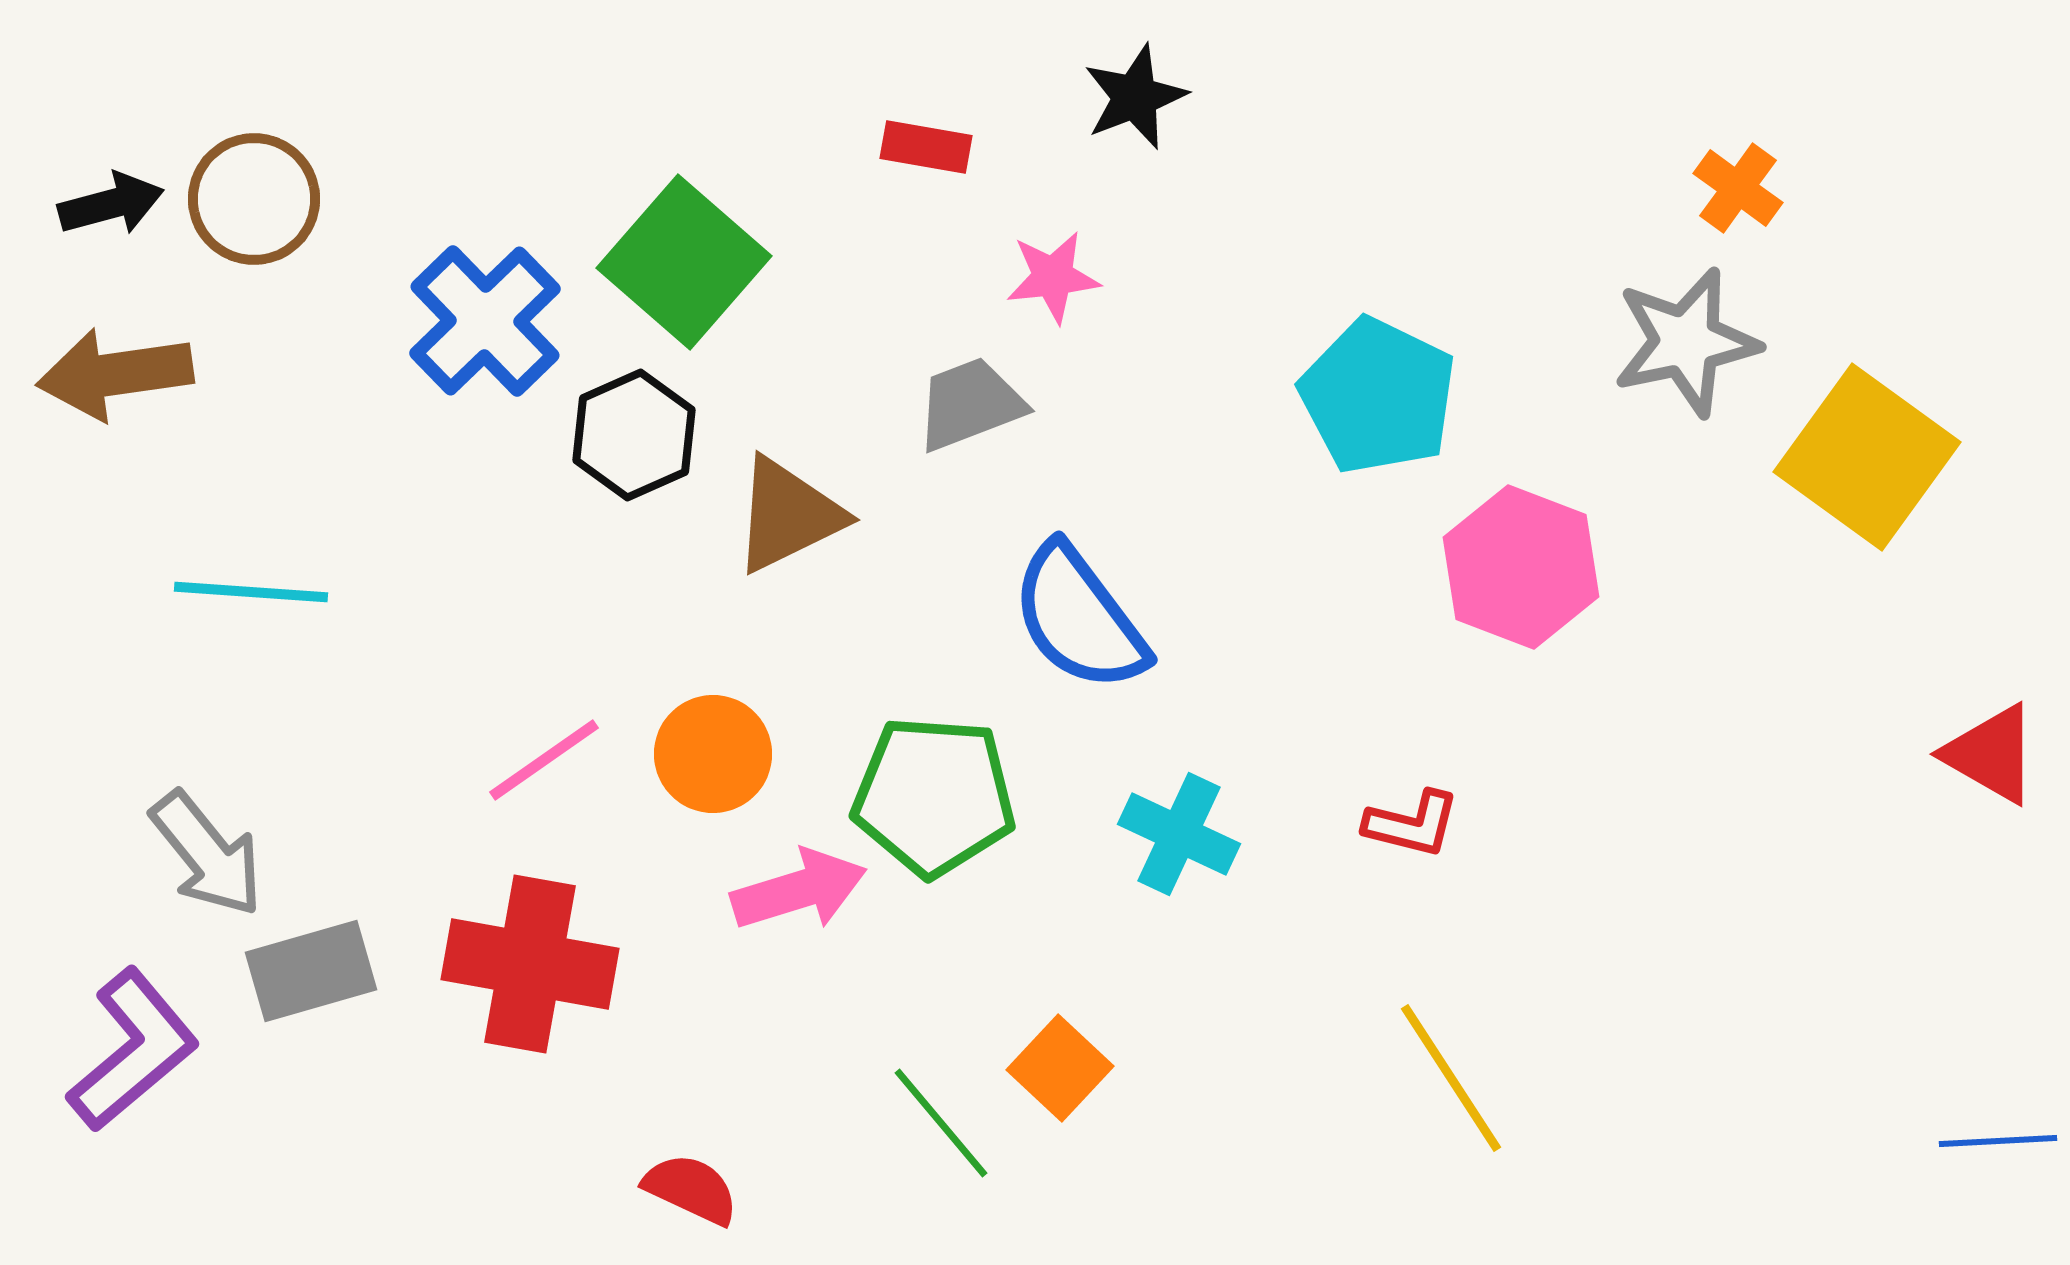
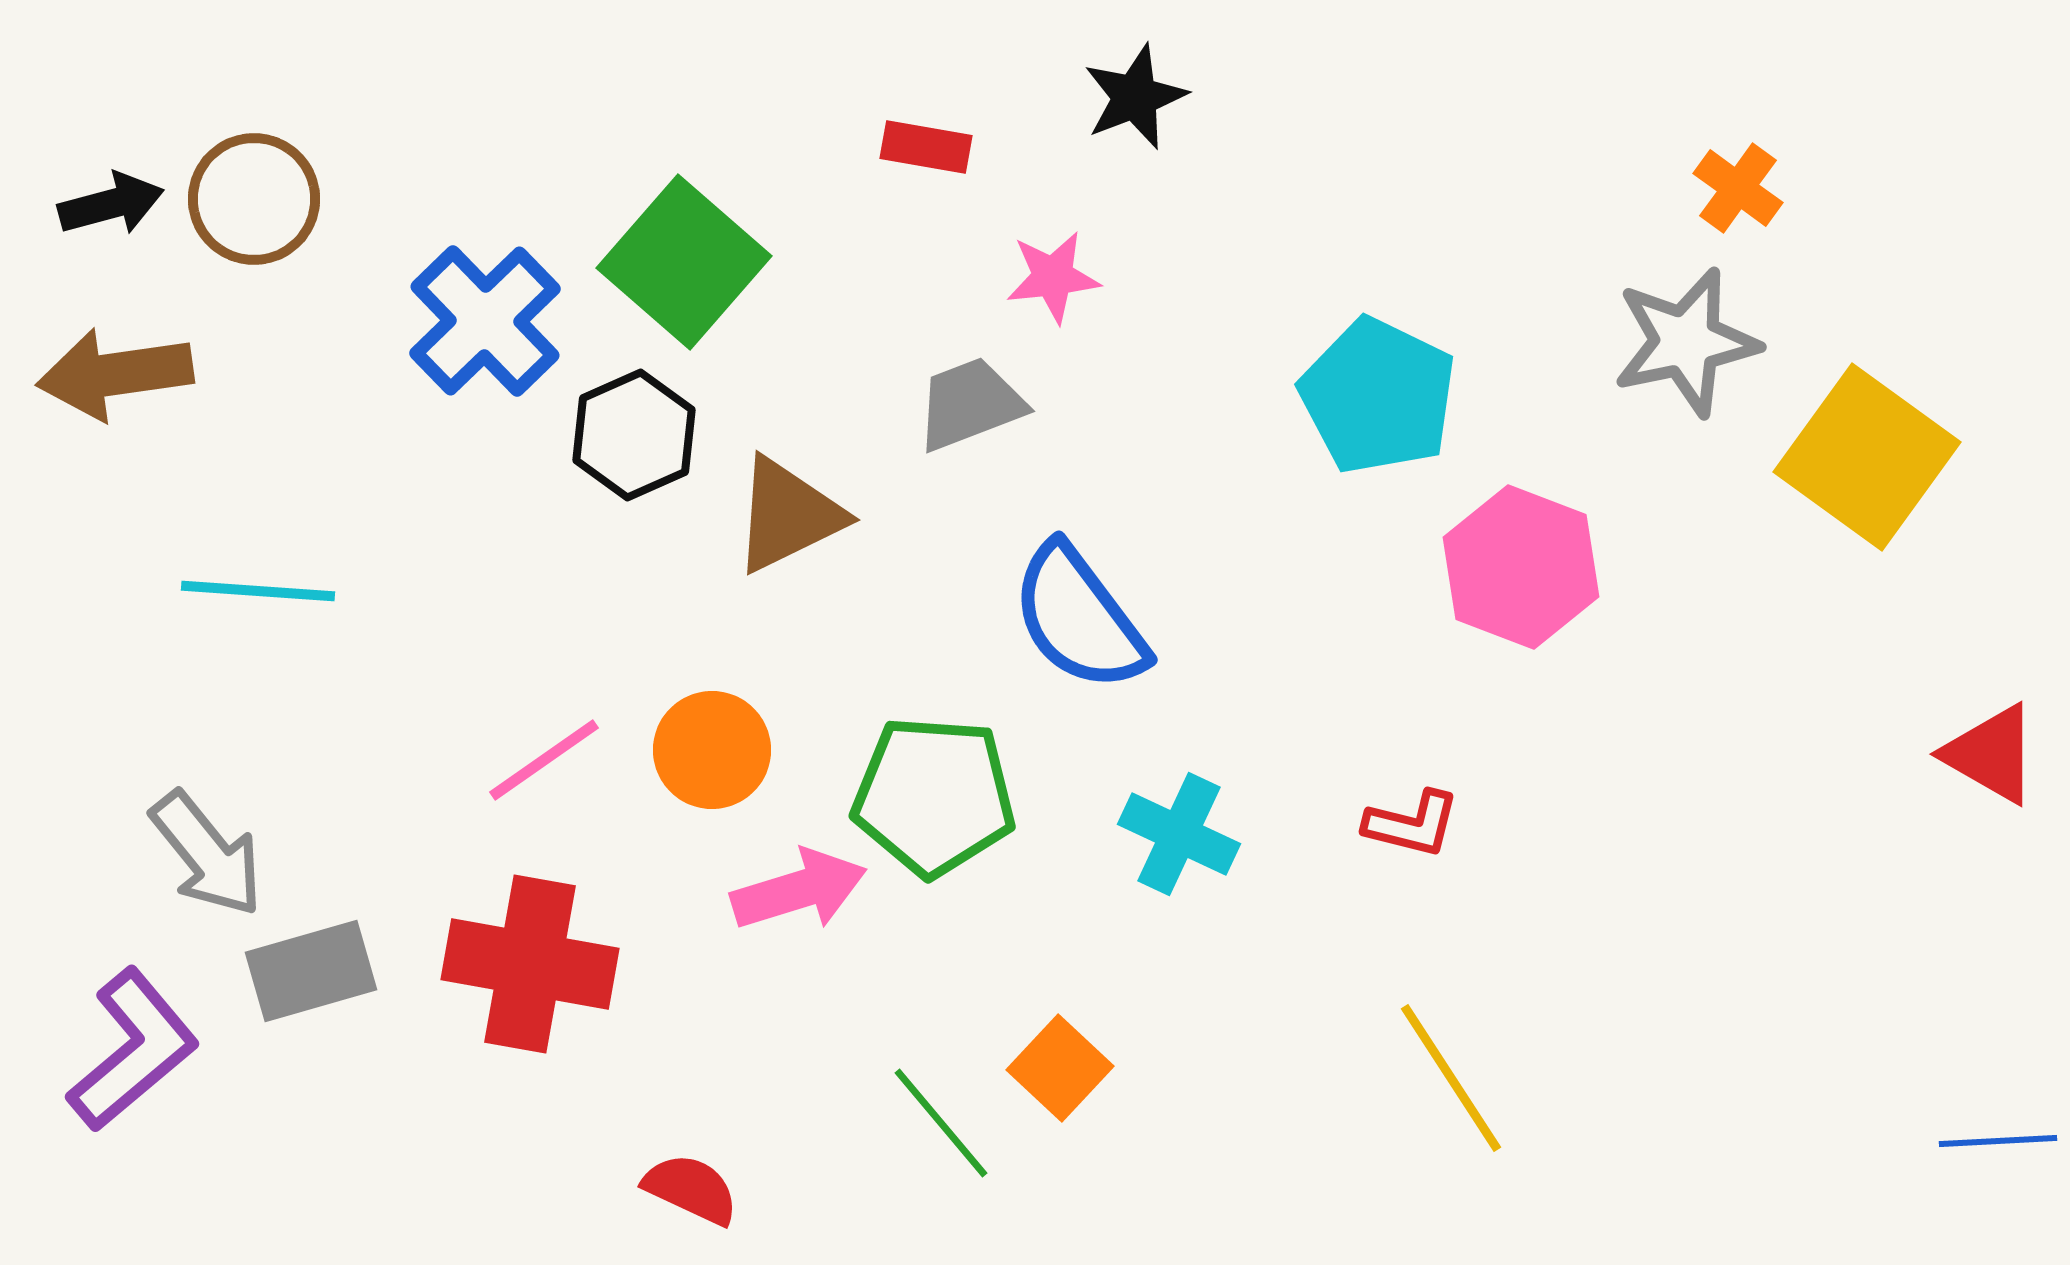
cyan line: moved 7 px right, 1 px up
orange circle: moved 1 px left, 4 px up
